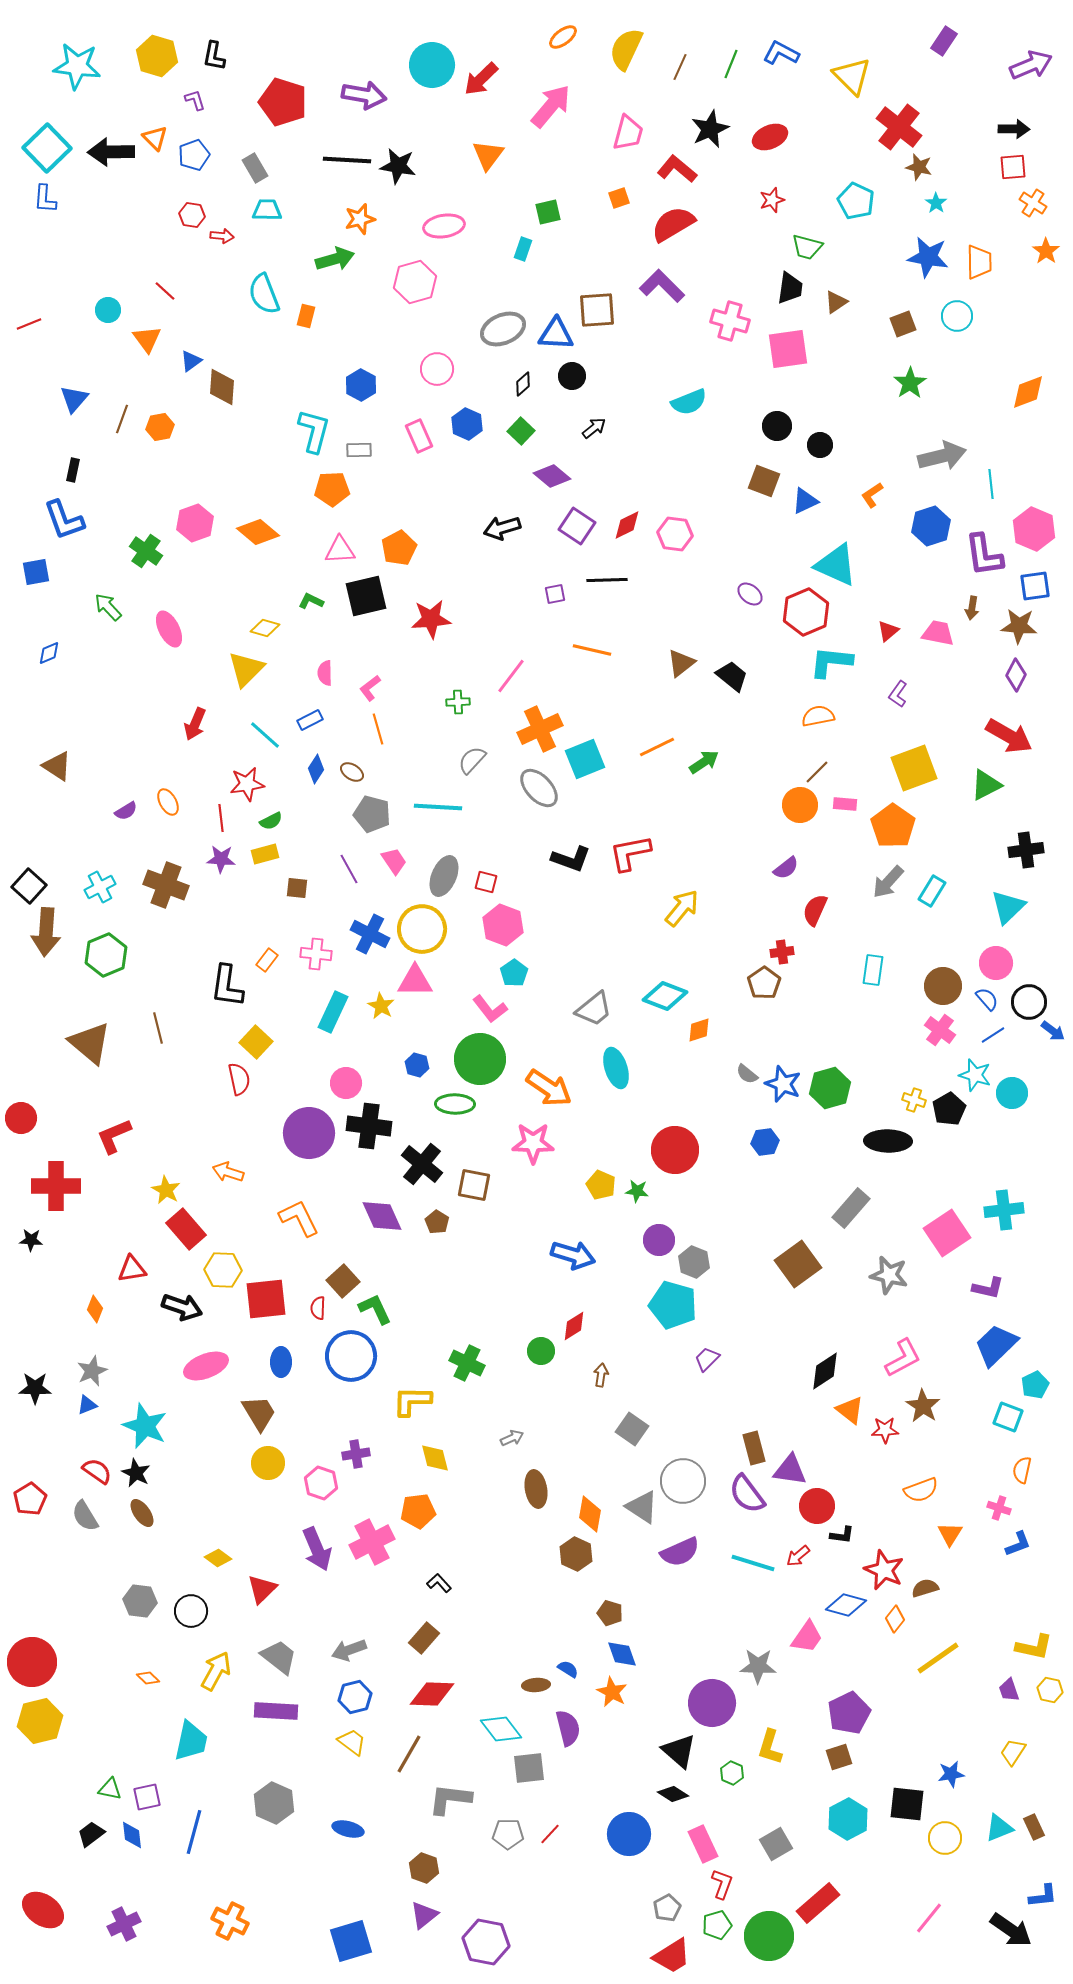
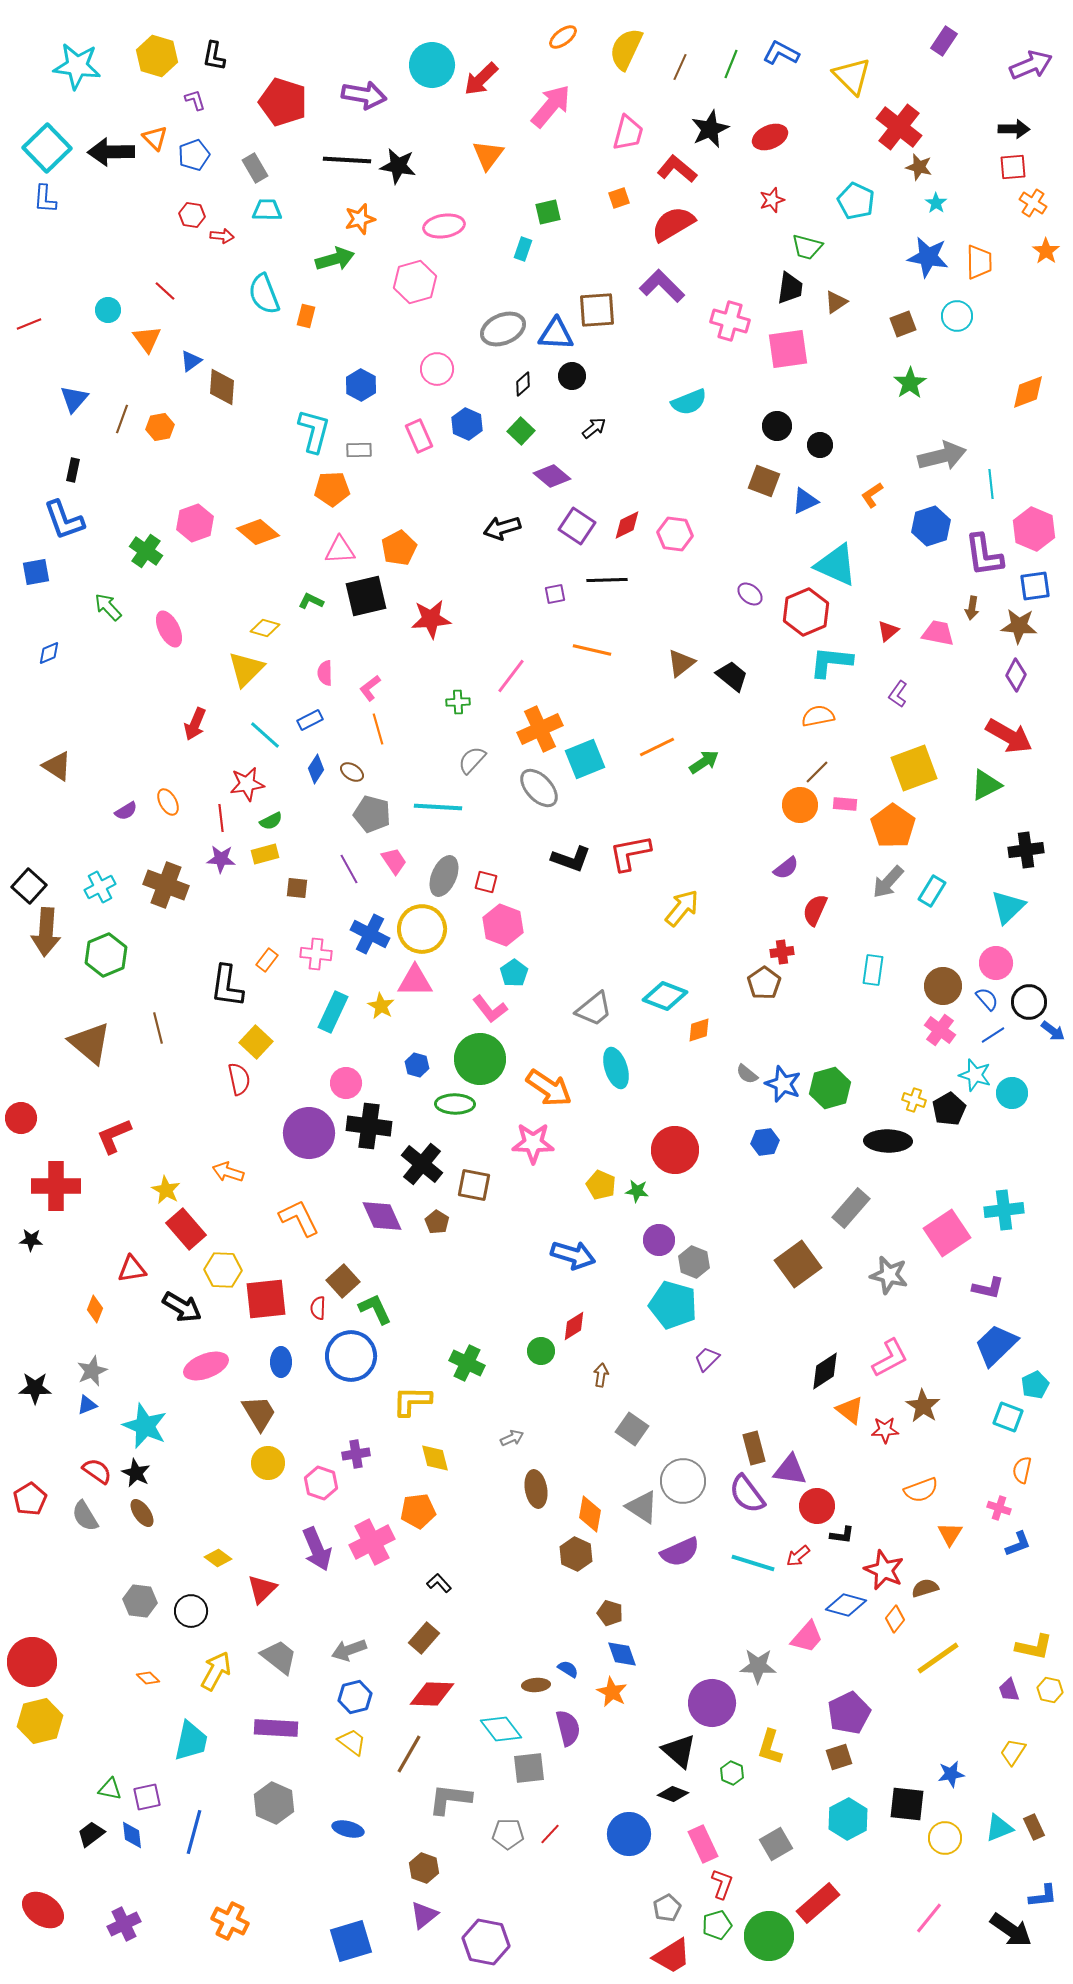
black arrow at (182, 1307): rotated 12 degrees clockwise
pink L-shape at (903, 1358): moved 13 px left
pink trapezoid at (807, 1637): rotated 6 degrees clockwise
purple rectangle at (276, 1711): moved 17 px down
black diamond at (673, 1794): rotated 12 degrees counterclockwise
